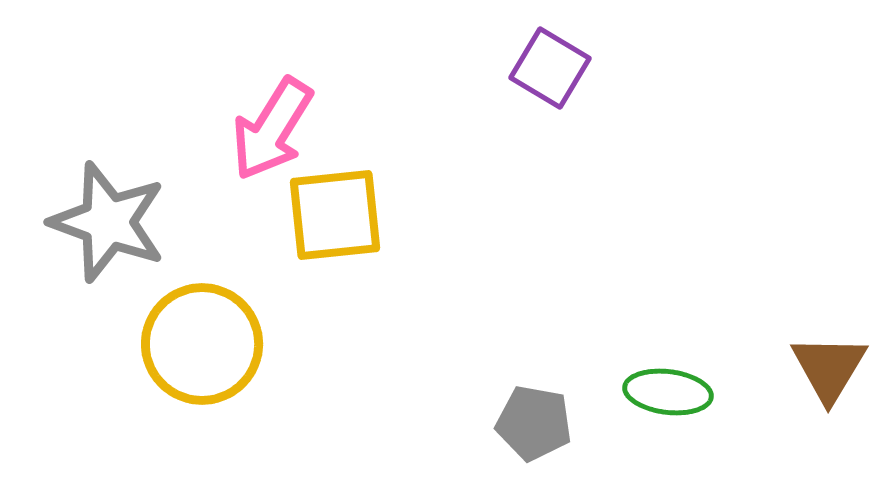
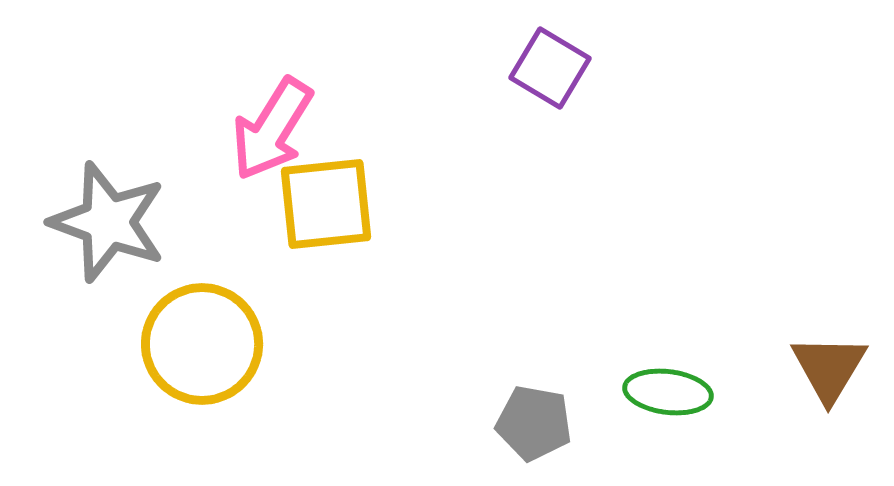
yellow square: moved 9 px left, 11 px up
